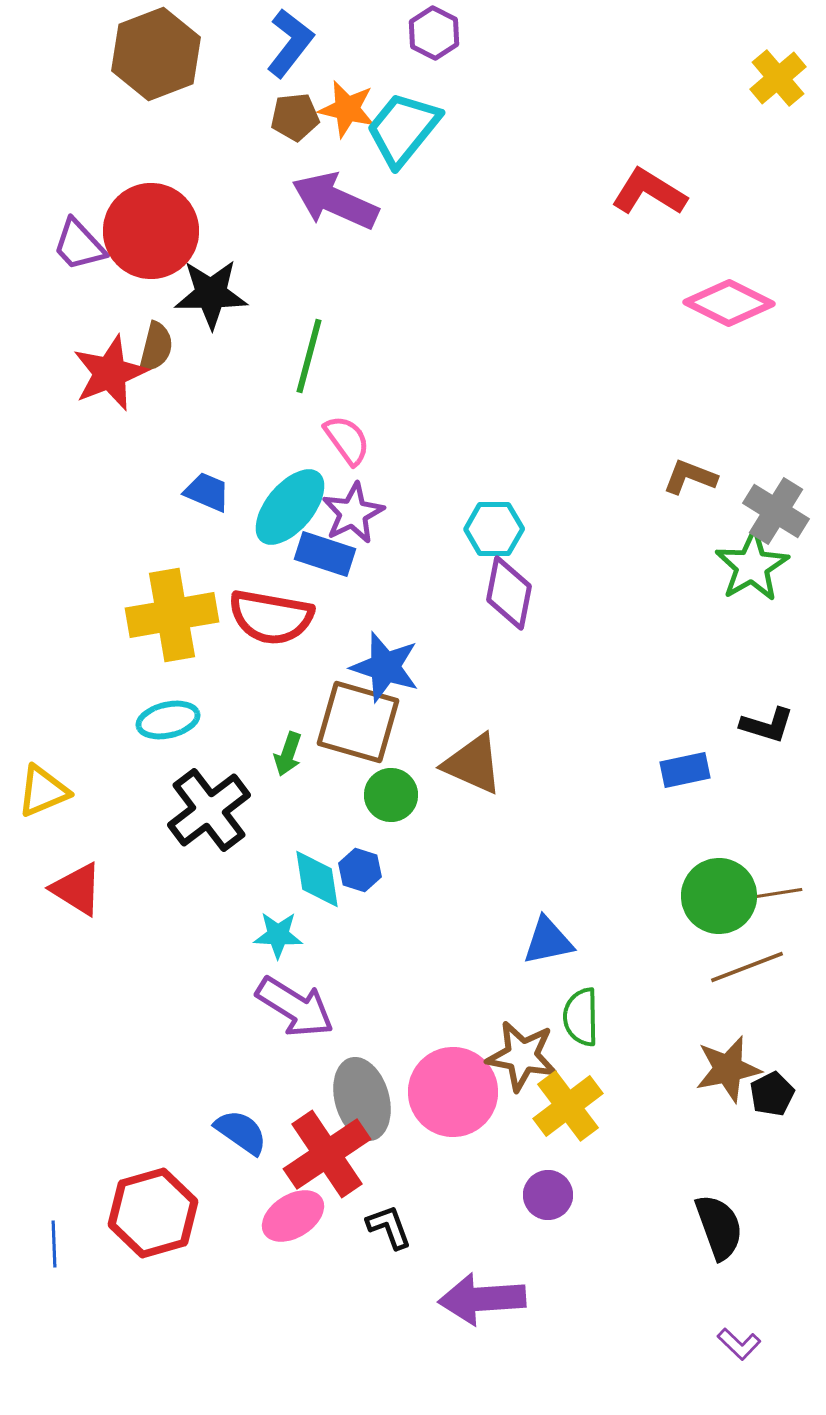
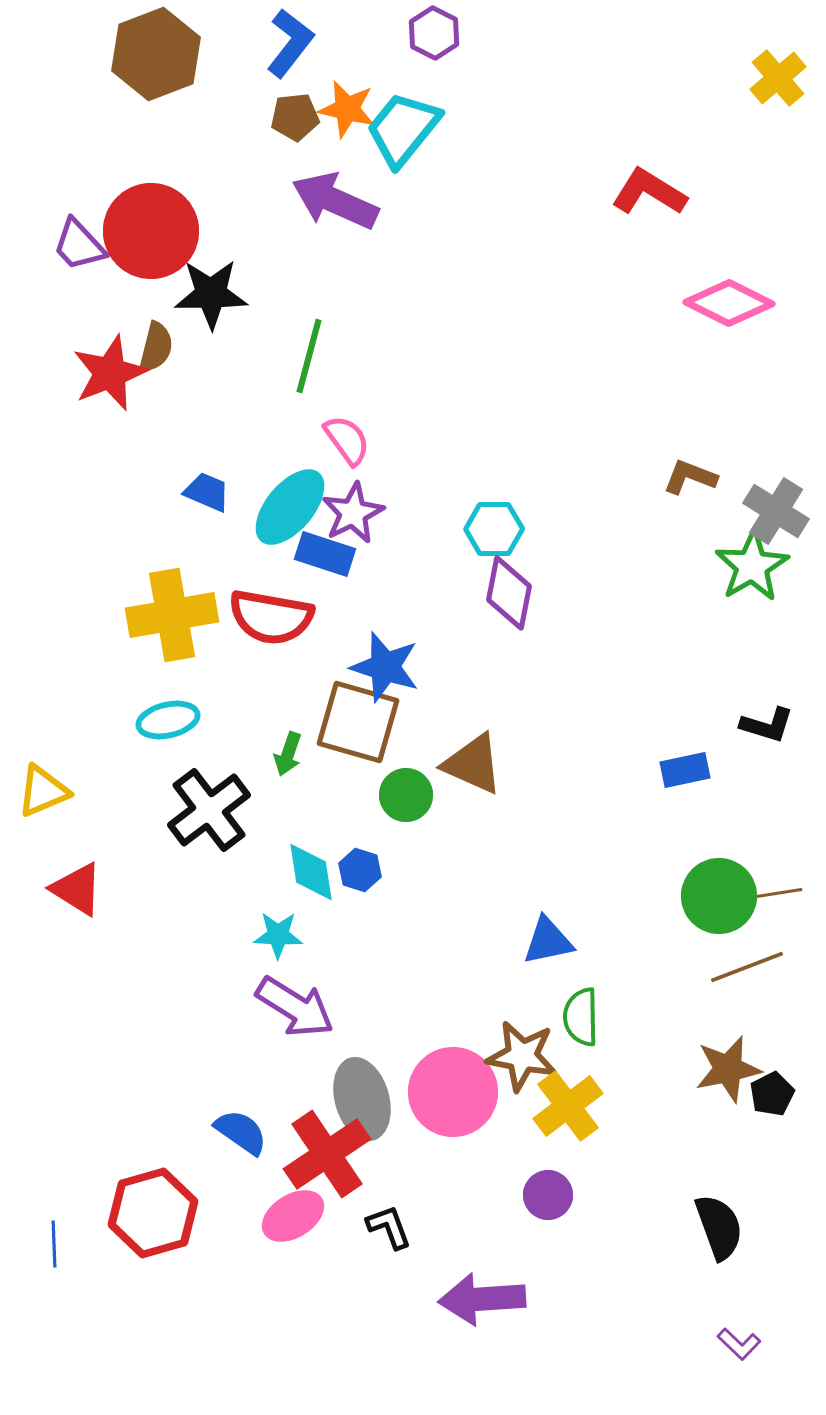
green circle at (391, 795): moved 15 px right
cyan diamond at (317, 879): moved 6 px left, 7 px up
